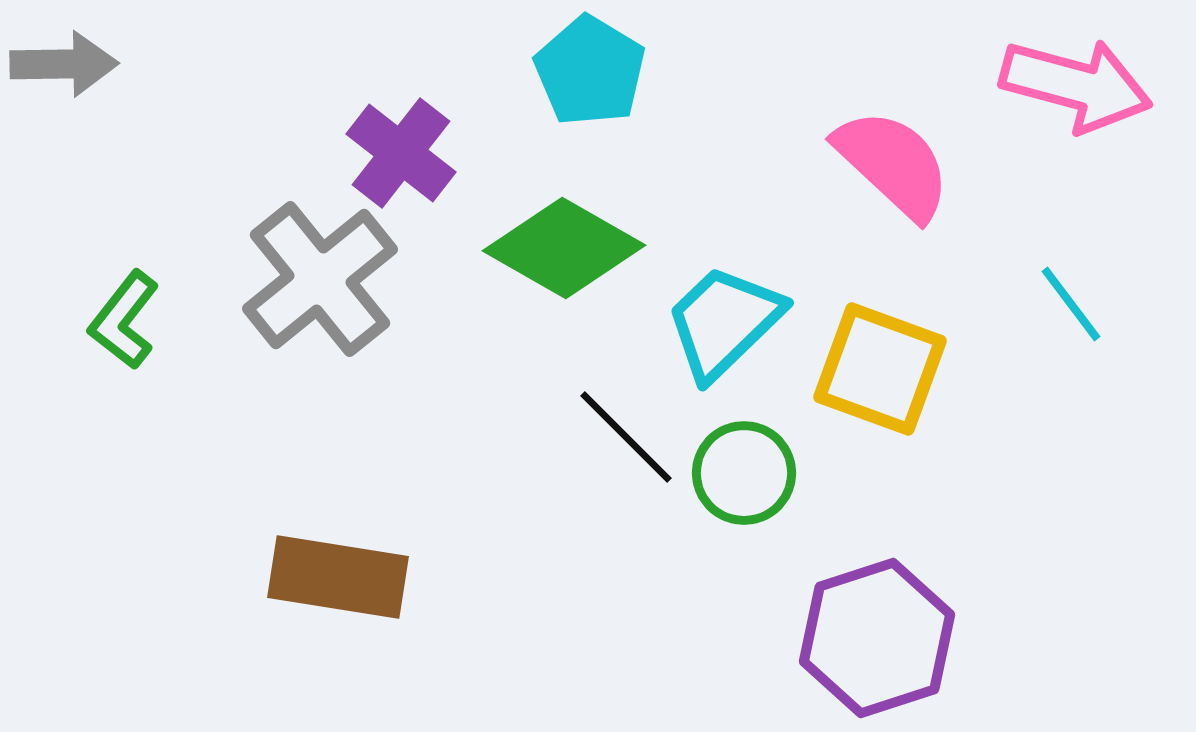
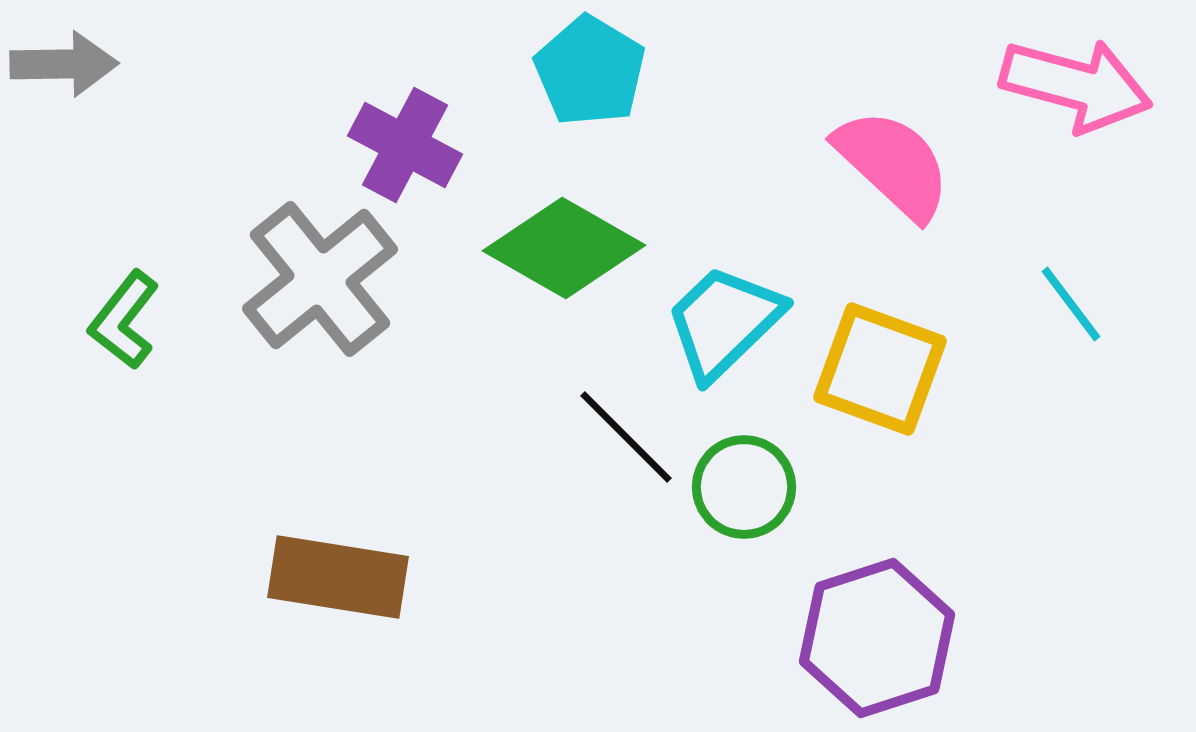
purple cross: moved 4 px right, 8 px up; rotated 10 degrees counterclockwise
green circle: moved 14 px down
